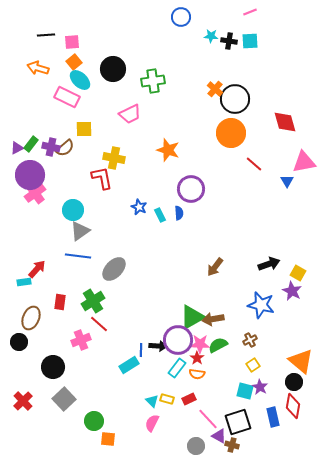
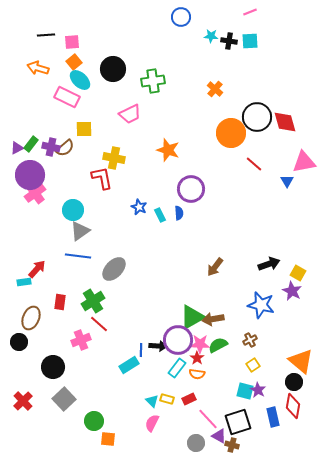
black circle at (235, 99): moved 22 px right, 18 px down
purple star at (260, 387): moved 2 px left, 3 px down
gray circle at (196, 446): moved 3 px up
